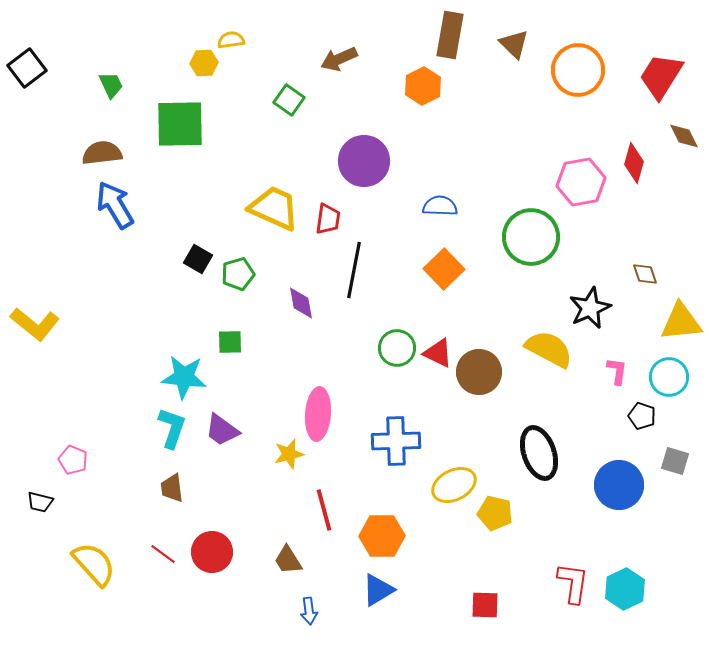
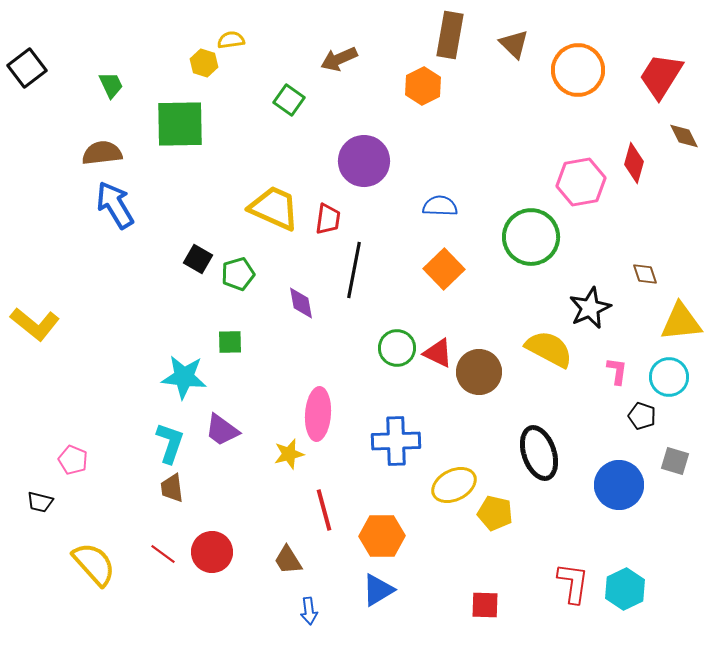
yellow hexagon at (204, 63): rotated 20 degrees clockwise
cyan L-shape at (172, 428): moved 2 px left, 15 px down
